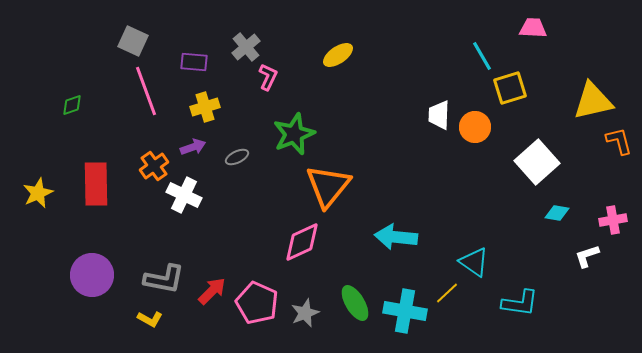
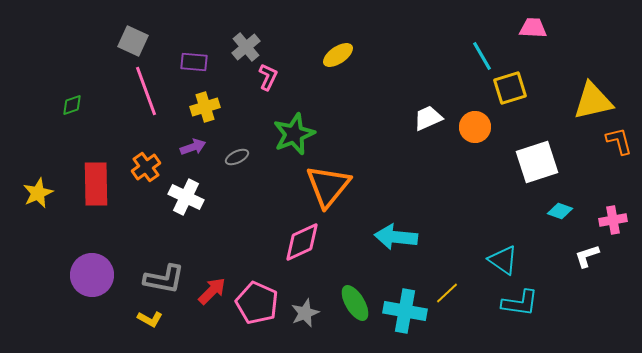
white trapezoid: moved 11 px left, 3 px down; rotated 64 degrees clockwise
white square: rotated 24 degrees clockwise
orange cross: moved 8 px left, 1 px down
white cross: moved 2 px right, 2 px down
cyan diamond: moved 3 px right, 2 px up; rotated 10 degrees clockwise
cyan triangle: moved 29 px right, 2 px up
